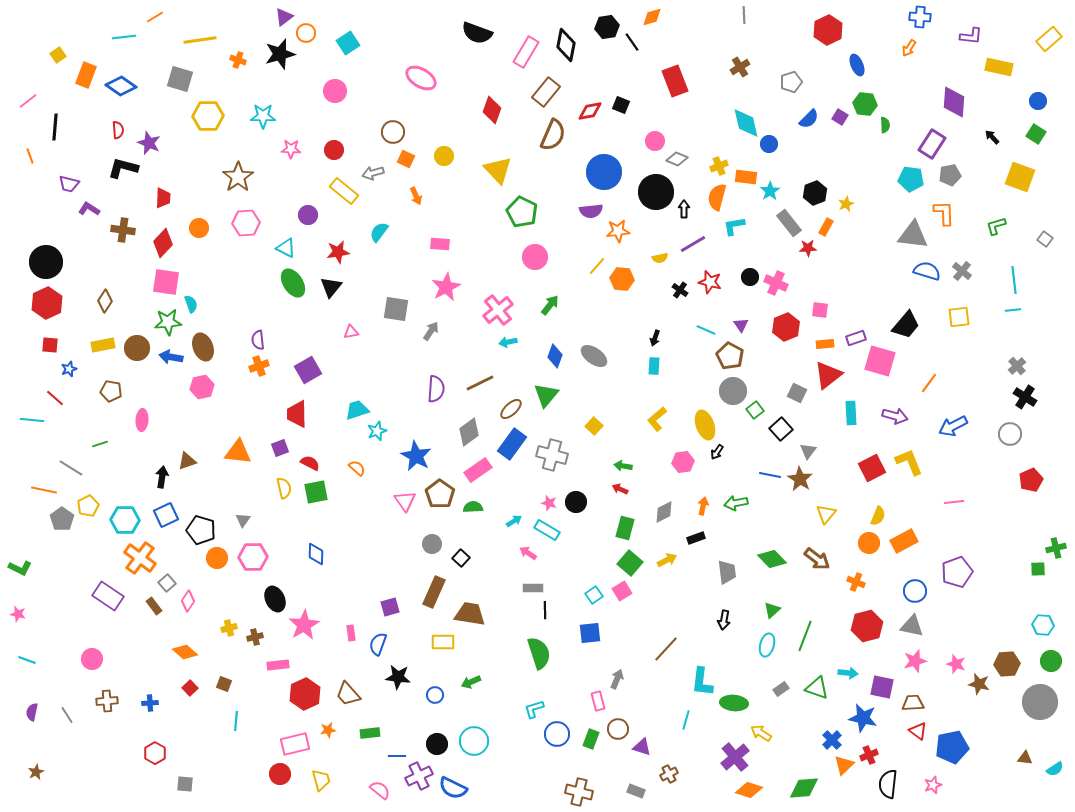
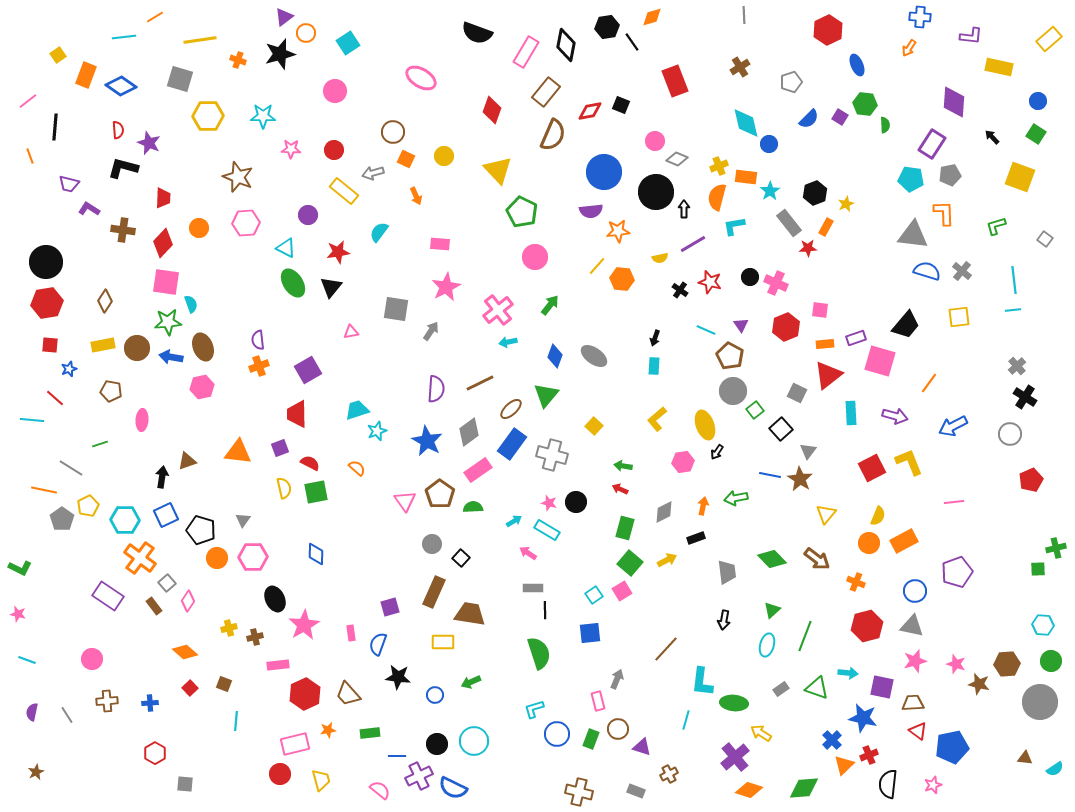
brown star at (238, 177): rotated 16 degrees counterclockwise
red hexagon at (47, 303): rotated 16 degrees clockwise
blue star at (416, 456): moved 11 px right, 15 px up
green arrow at (736, 503): moved 5 px up
